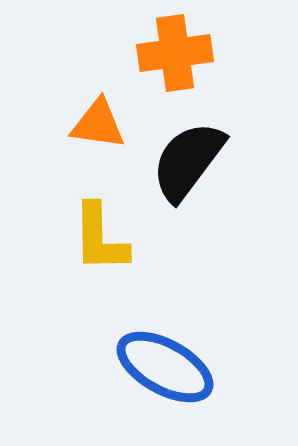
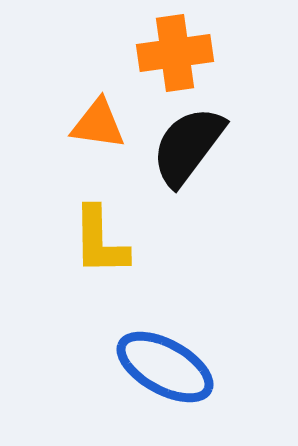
black semicircle: moved 15 px up
yellow L-shape: moved 3 px down
